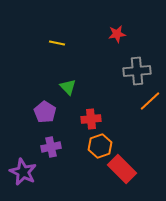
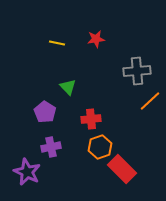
red star: moved 21 px left, 5 px down
orange hexagon: moved 1 px down
purple star: moved 4 px right
